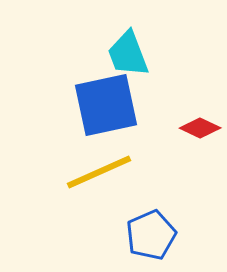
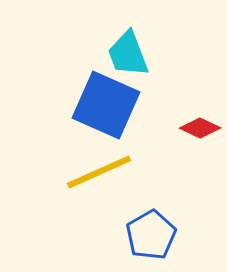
blue square: rotated 36 degrees clockwise
blue pentagon: rotated 6 degrees counterclockwise
